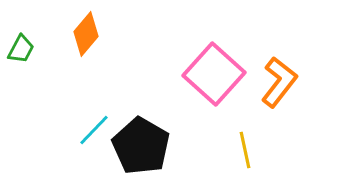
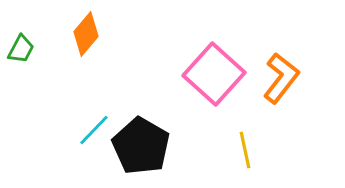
orange L-shape: moved 2 px right, 4 px up
